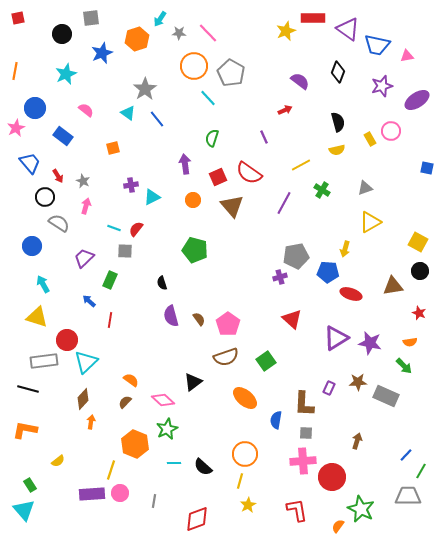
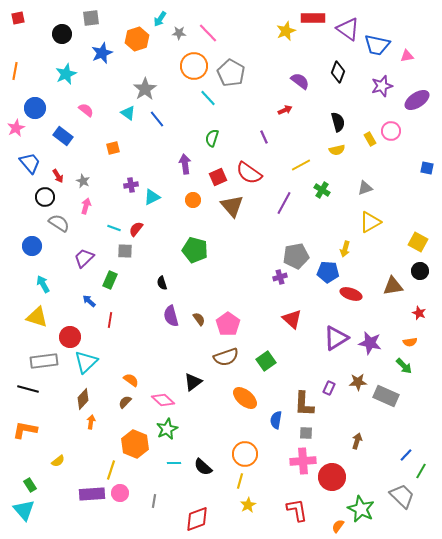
red circle at (67, 340): moved 3 px right, 3 px up
gray trapezoid at (408, 496): moved 6 px left; rotated 44 degrees clockwise
